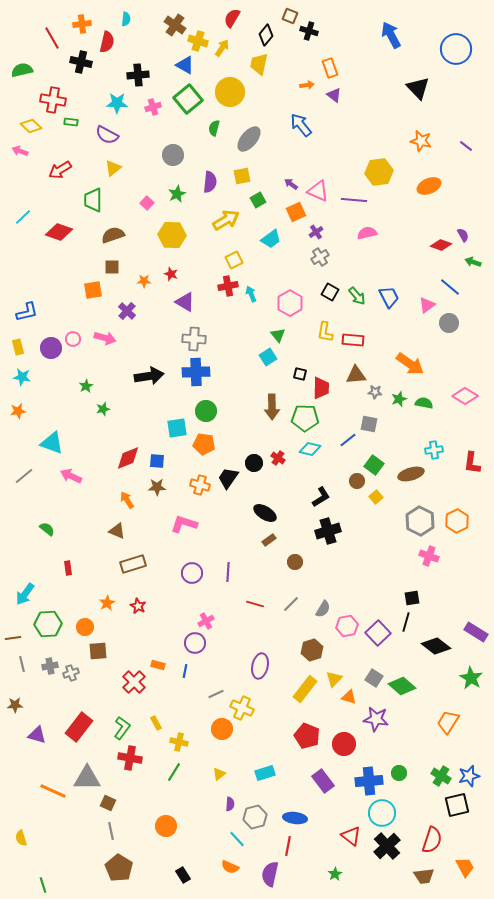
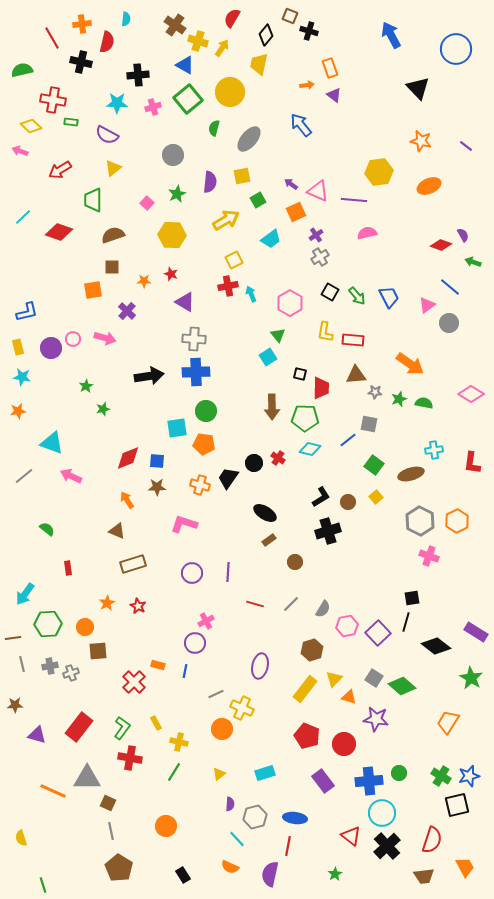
purple cross at (316, 232): moved 3 px down
pink diamond at (465, 396): moved 6 px right, 2 px up
brown circle at (357, 481): moved 9 px left, 21 px down
